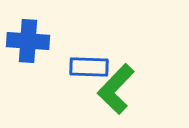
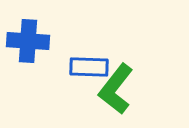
green L-shape: rotated 6 degrees counterclockwise
